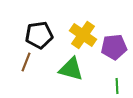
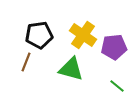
green line: rotated 49 degrees counterclockwise
